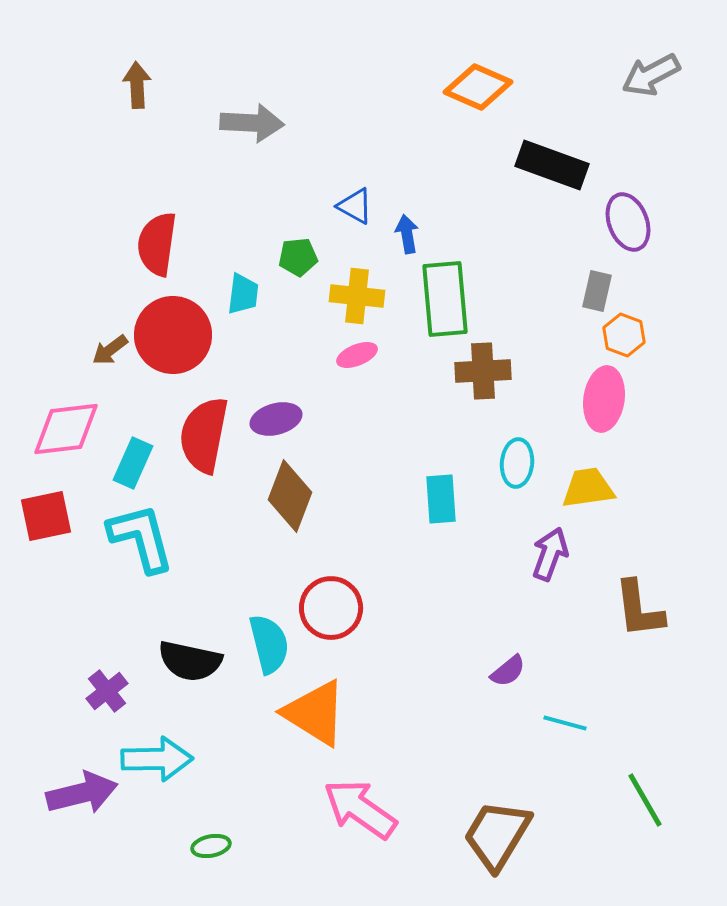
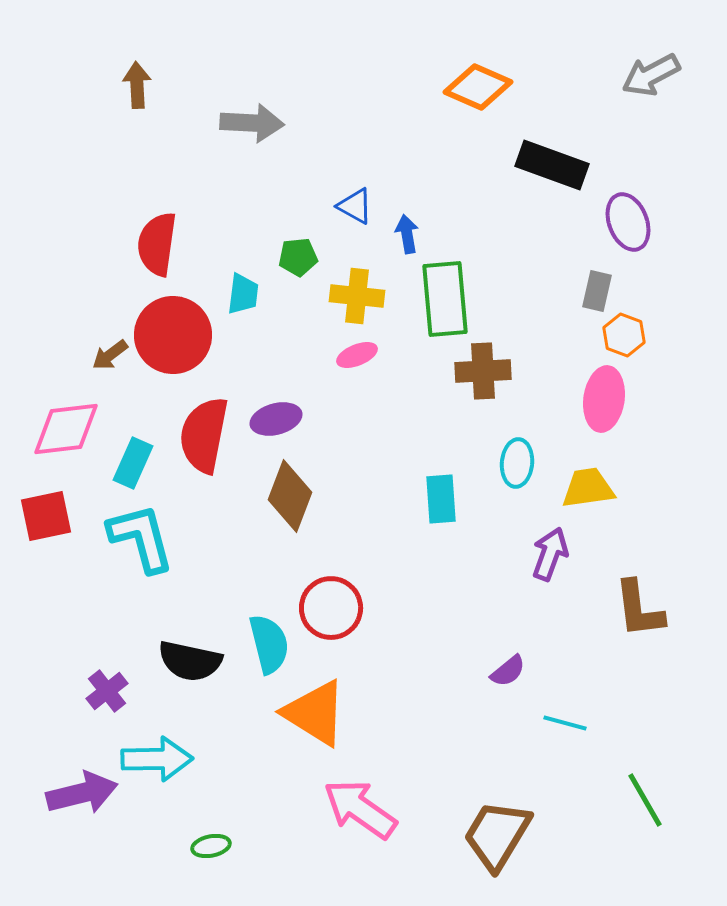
brown arrow at (110, 350): moved 5 px down
